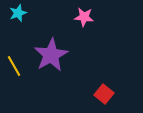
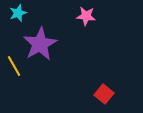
pink star: moved 2 px right, 1 px up
purple star: moved 11 px left, 11 px up
